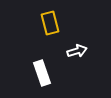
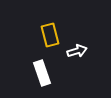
yellow rectangle: moved 12 px down
